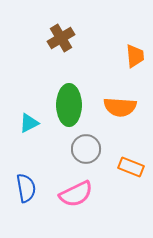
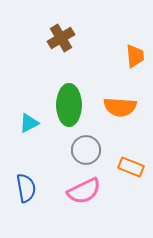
gray circle: moved 1 px down
pink semicircle: moved 8 px right, 3 px up
